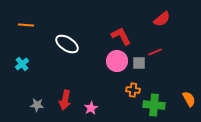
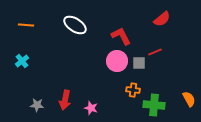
white ellipse: moved 8 px right, 19 px up
cyan cross: moved 3 px up
pink star: rotated 24 degrees counterclockwise
